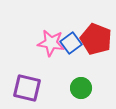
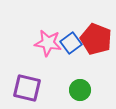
pink star: moved 3 px left
green circle: moved 1 px left, 2 px down
